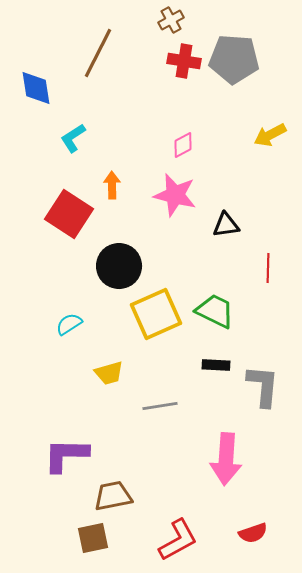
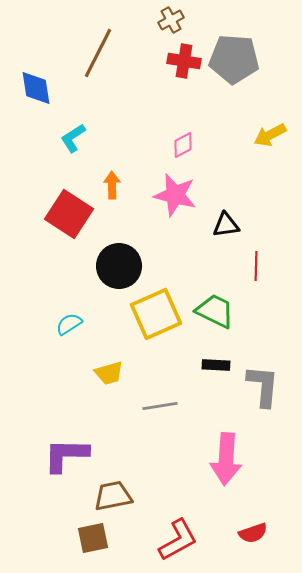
red line: moved 12 px left, 2 px up
